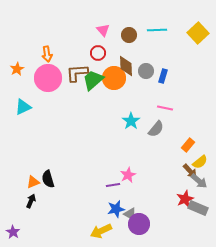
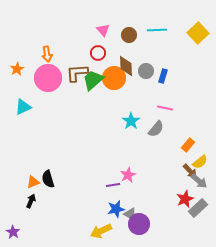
gray rectangle: rotated 66 degrees counterclockwise
